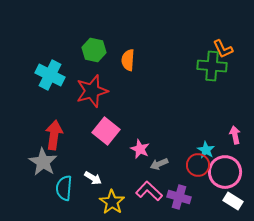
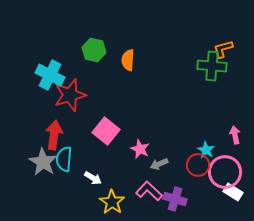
orange L-shape: rotated 100 degrees clockwise
red star: moved 22 px left, 4 px down
cyan semicircle: moved 29 px up
purple cross: moved 4 px left, 2 px down
white rectangle: moved 9 px up
